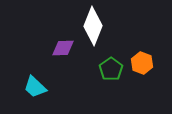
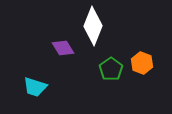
purple diamond: rotated 60 degrees clockwise
cyan trapezoid: rotated 25 degrees counterclockwise
